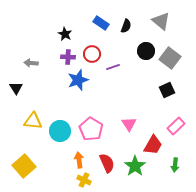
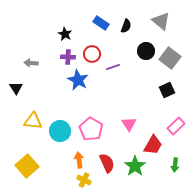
blue star: rotated 25 degrees counterclockwise
yellow square: moved 3 px right
